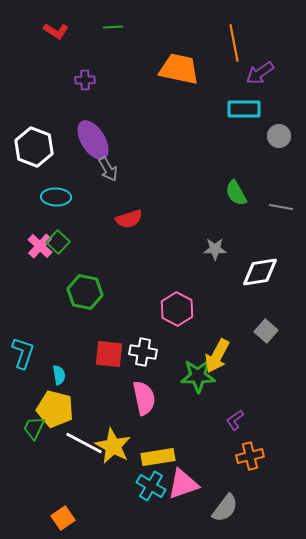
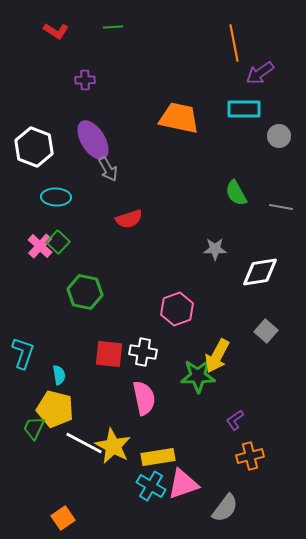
orange trapezoid: moved 49 px down
pink hexagon: rotated 12 degrees clockwise
